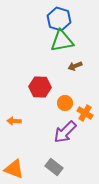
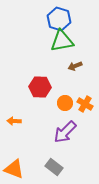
orange cross: moved 9 px up
